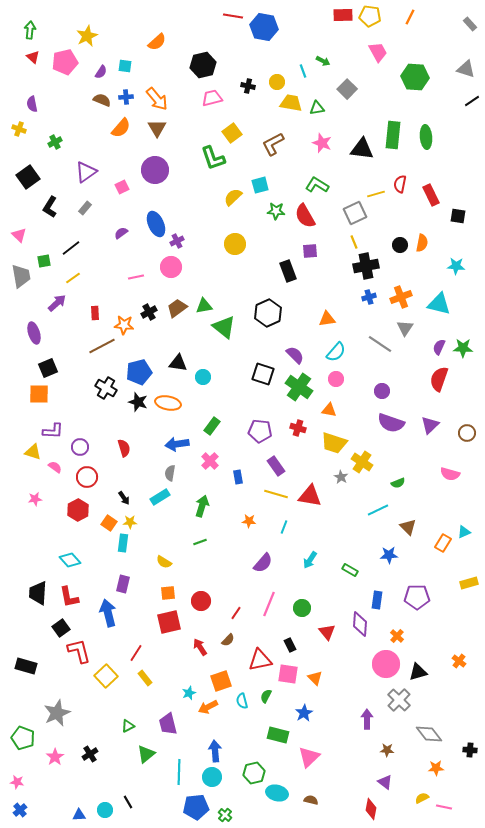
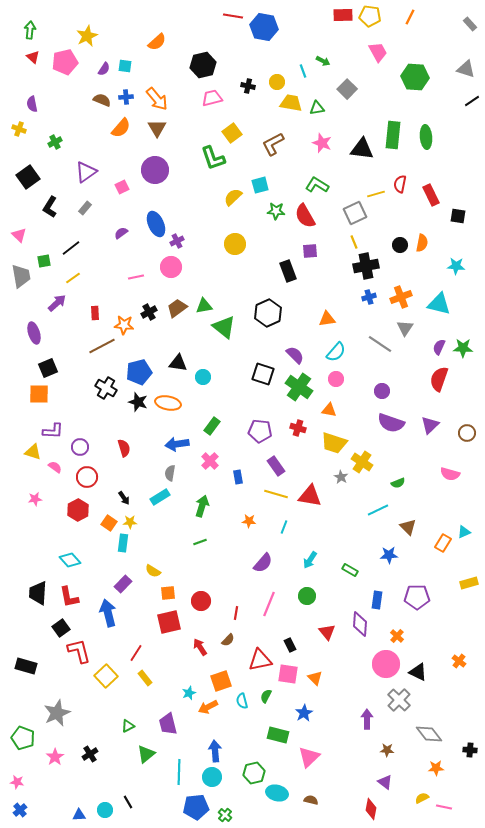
purple semicircle at (101, 72): moved 3 px right, 3 px up
yellow semicircle at (164, 562): moved 11 px left, 9 px down
purple rectangle at (123, 584): rotated 30 degrees clockwise
green circle at (302, 608): moved 5 px right, 12 px up
red line at (236, 613): rotated 24 degrees counterclockwise
black triangle at (418, 672): rotated 42 degrees clockwise
